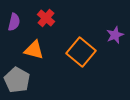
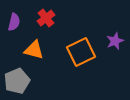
red cross: rotated 12 degrees clockwise
purple star: moved 6 px down
orange square: rotated 24 degrees clockwise
gray pentagon: moved 1 px down; rotated 20 degrees clockwise
